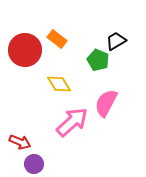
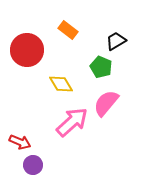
orange rectangle: moved 11 px right, 9 px up
red circle: moved 2 px right
green pentagon: moved 3 px right, 7 px down
yellow diamond: moved 2 px right
pink semicircle: rotated 12 degrees clockwise
purple circle: moved 1 px left, 1 px down
